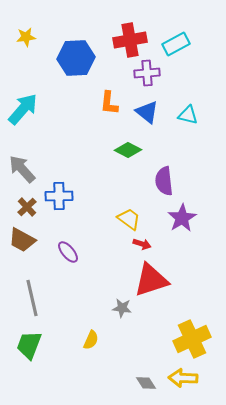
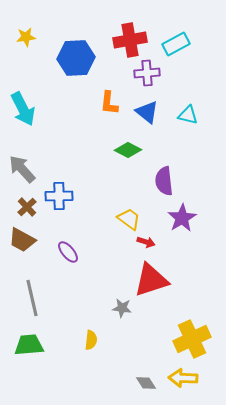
cyan arrow: rotated 112 degrees clockwise
red arrow: moved 4 px right, 2 px up
yellow semicircle: rotated 18 degrees counterclockwise
green trapezoid: rotated 64 degrees clockwise
